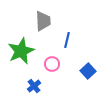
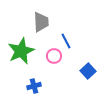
gray trapezoid: moved 2 px left, 1 px down
blue line: moved 1 px left, 1 px down; rotated 42 degrees counterclockwise
pink circle: moved 2 px right, 8 px up
blue cross: rotated 24 degrees clockwise
